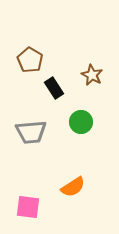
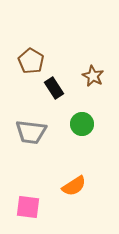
brown pentagon: moved 1 px right, 1 px down
brown star: moved 1 px right, 1 px down
green circle: moved 1 px right, 2 px down
gray trapezoid: rotated 12 degrees clockwise
orange semicircle: moved 1 px right, 1 px up
